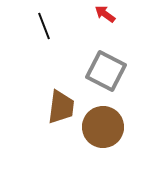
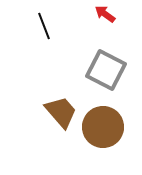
gray square: moved 1 px up
brown trapezoid: moved 5 px down; rotated 48 degrees counterclockwise
